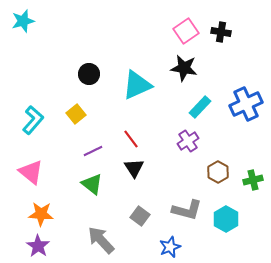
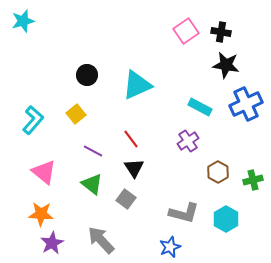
black star: moved 42 px right, 3 px up
black circle: moved 2 px left, 1 px down
cyan rectangle: rotated 75 degrees clockwise
purple line: rotated 54 degrees clockwise
pink triangle: moved 13 px right
gray L-shape: moved 3 px left, 3 px down
gray square: moved 14 px left, 17 px up
purple star: moved 14 px right, 3 px up; rotated 10 degrees clockwise
